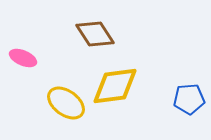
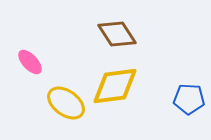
brown diamond: moved 22 px right
pink ellipse: moved 7 px right, 4 px down; rotated 24 degrees clockwise
blue pentagon: rotated 8 degrees clockwise
